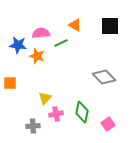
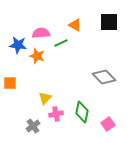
black square: moved 1 px left, 4 px up
gray cross: rotated 32 degrees counterclockwise
